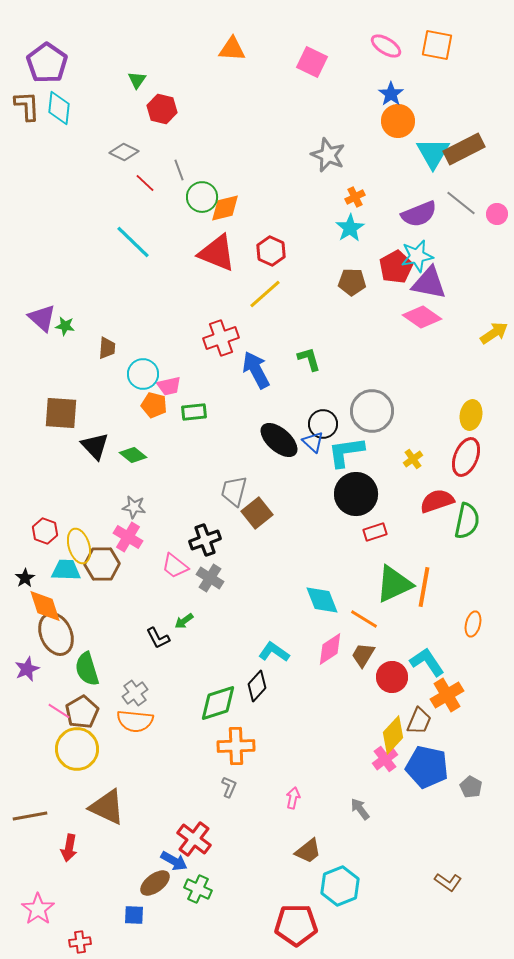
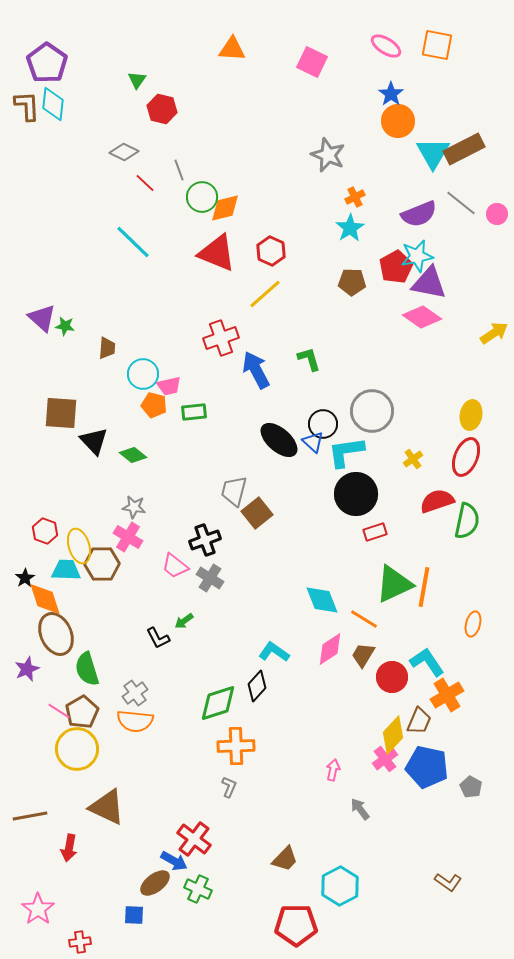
cyan diamond at (59, 108): moved 6 px left, 4 px up
black triangle at (95, 446): moved 1 px left, 5 px up
orange diamond at (45, 606): moved 7 px up
pink arrow at (293, 798): moved 40 px right, 28 px up
brown trapezoid at (308, 851): moved 23 px left, 8 px down; rotated 8 degrees counterclockwise
cyan hexagon at (340, 886): rotated 6 degrees counterclockwise
